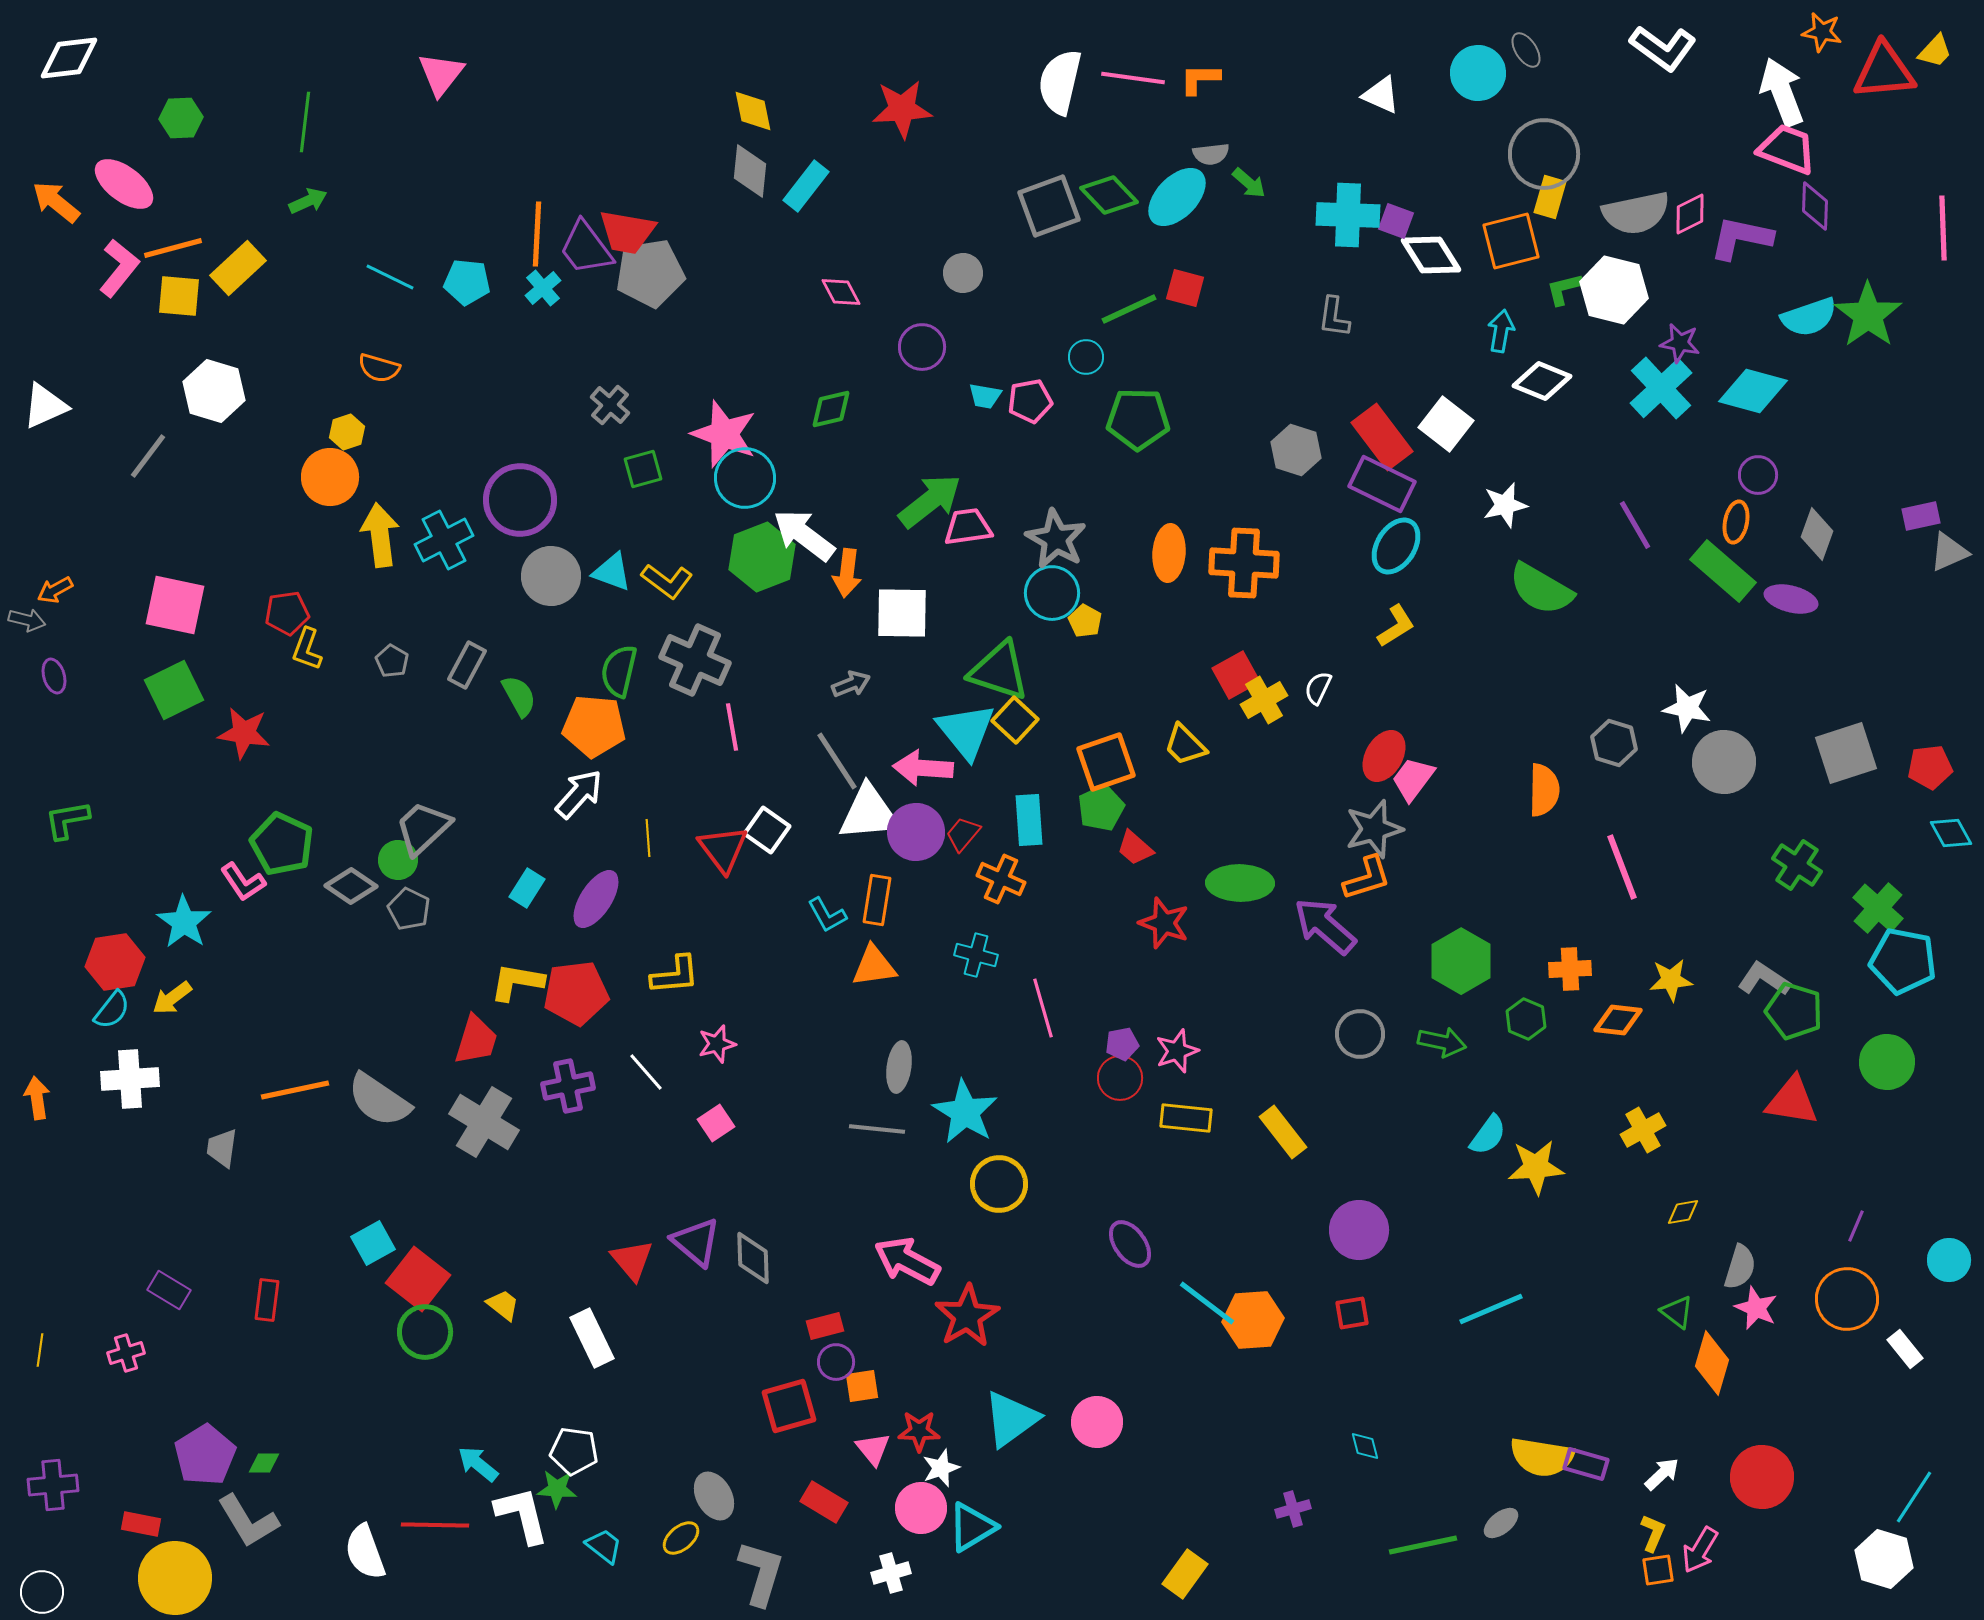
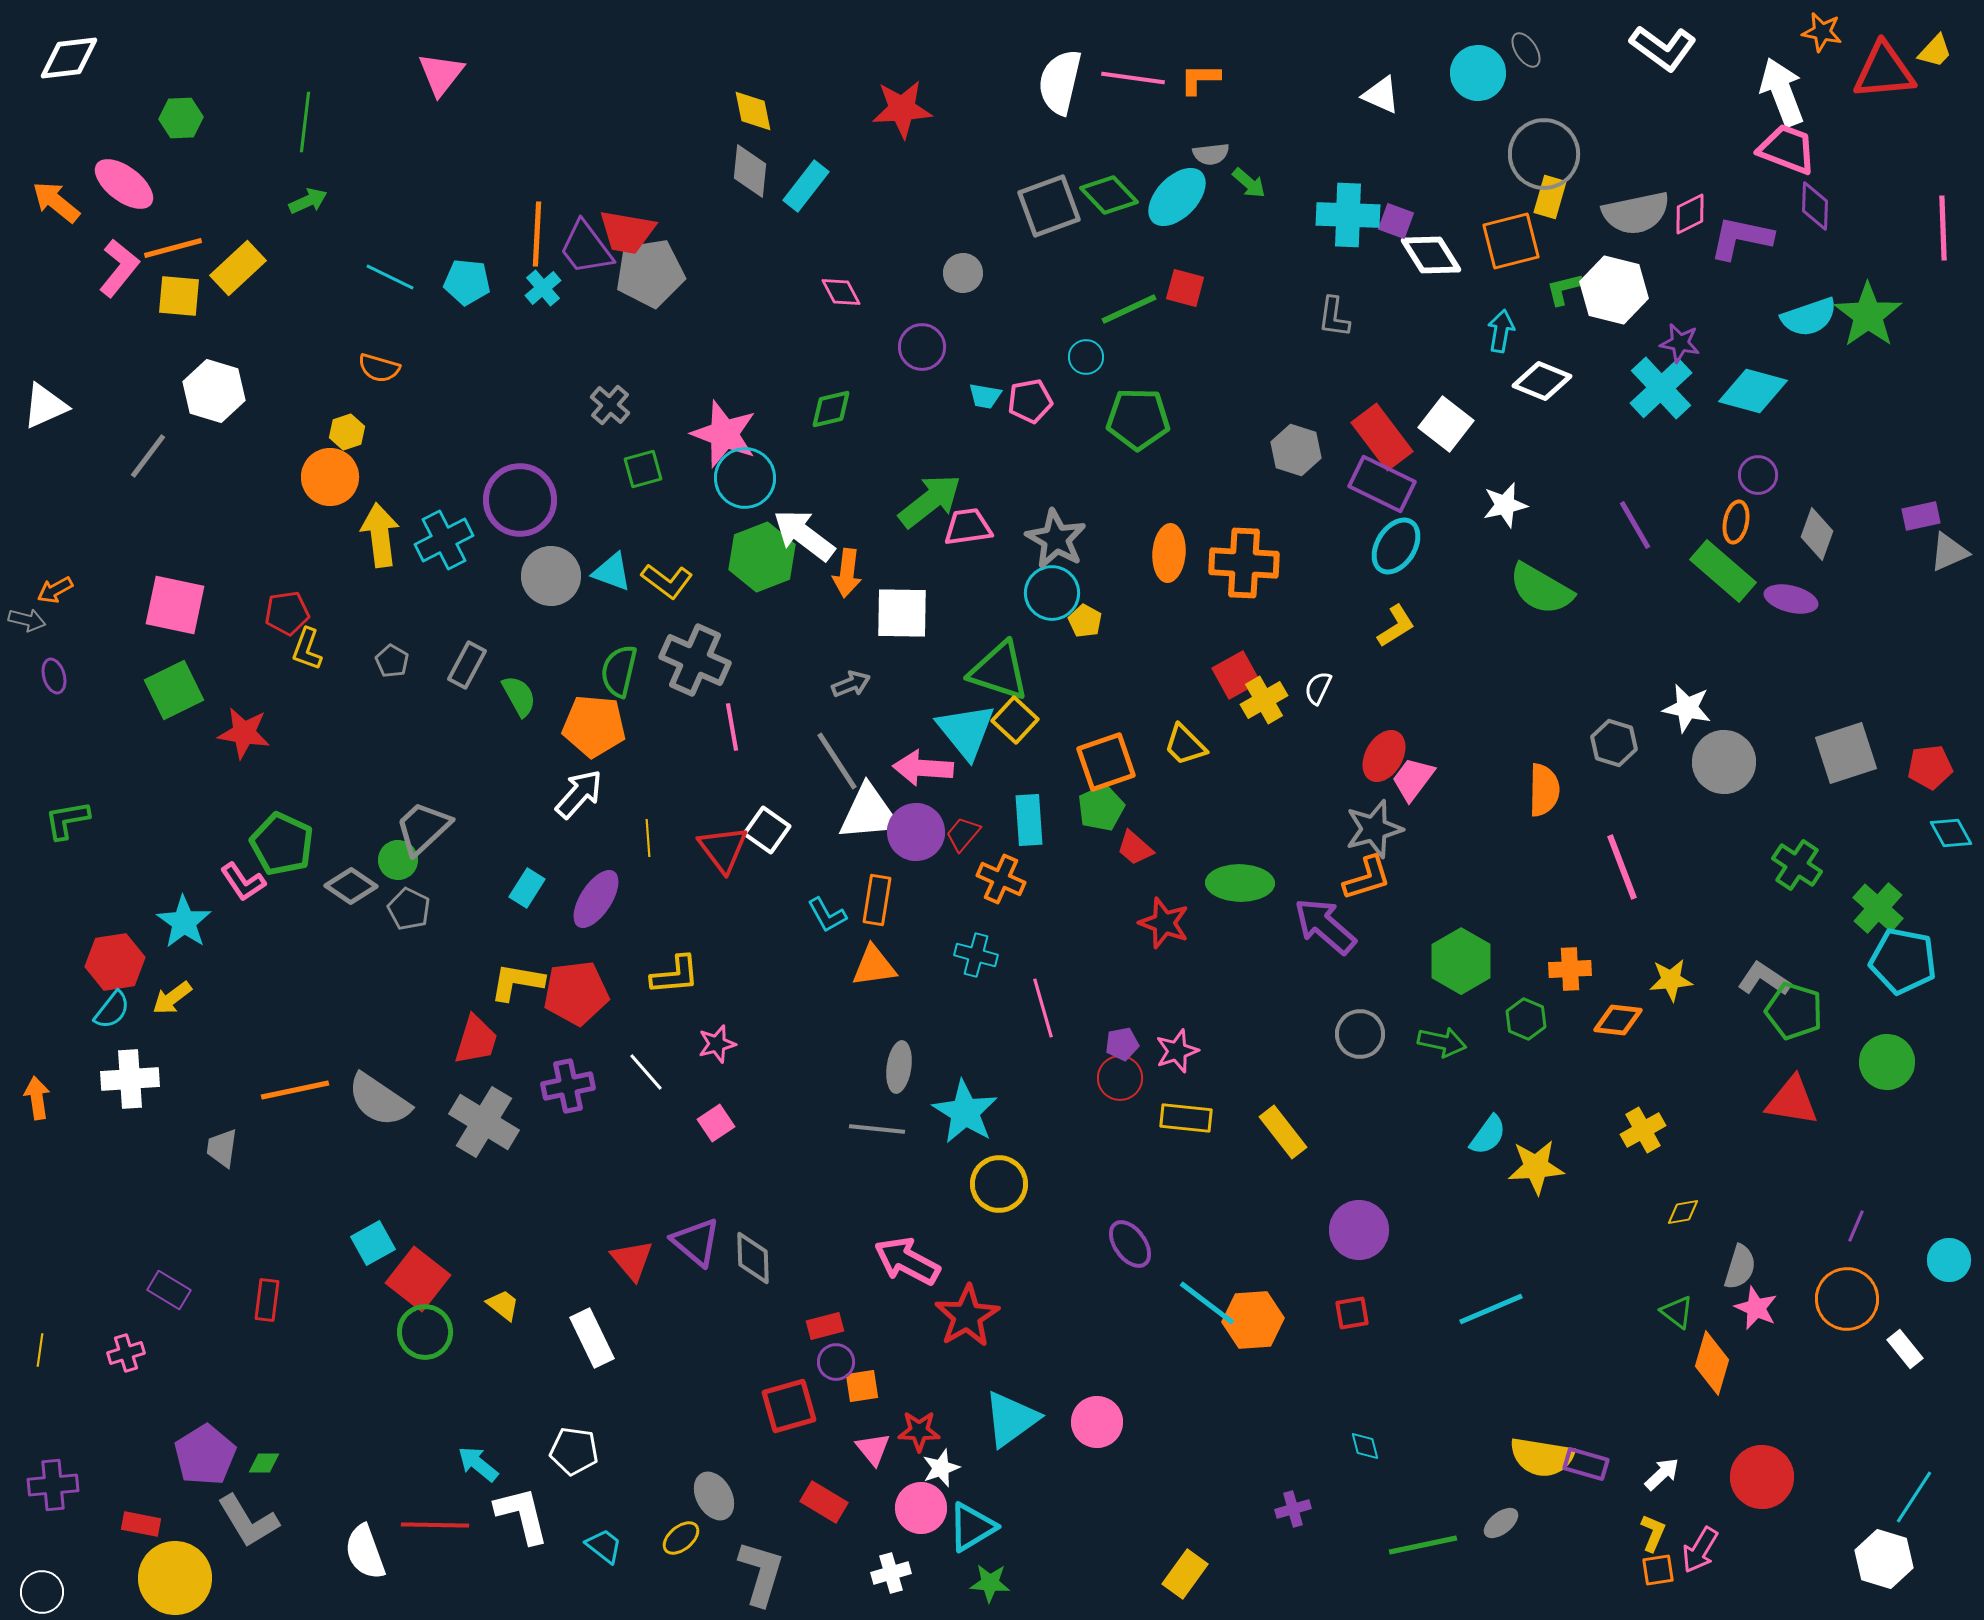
green star at (557, 1489): moved 433 px right, 94 px down
